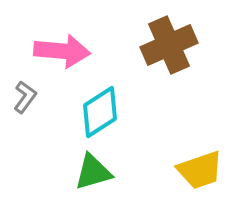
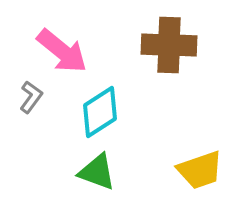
brown cross: rotated 26 degrees clockwise
pink arrow: rotated 34 degrees clockwise
gray L-shape: moved 6 px right
green triangle: moved 4 px right; rotated 36 degrees clockwise
